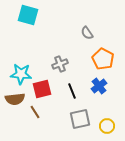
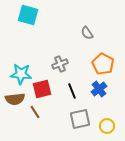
orange pentagon: moved 5 px down
blue cross: moved 3 px down
